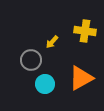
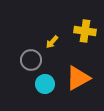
orange triangle: moved 3 px left
